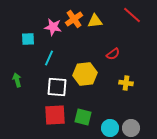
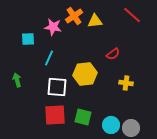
orange cross: moved 3 px up
cyan circle: moved 1 px right, 3 px up
